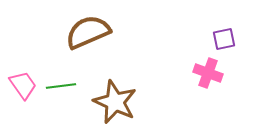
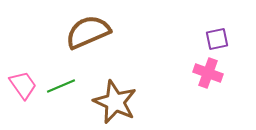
purple square: moved 7 px left
green line: rotated 16 degrees counterclockwise
